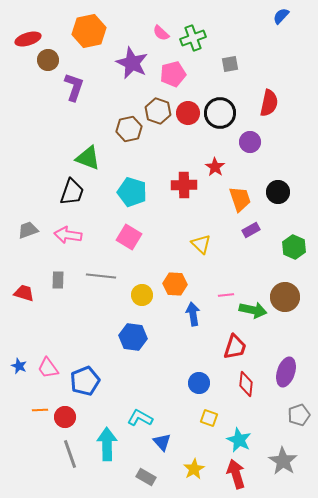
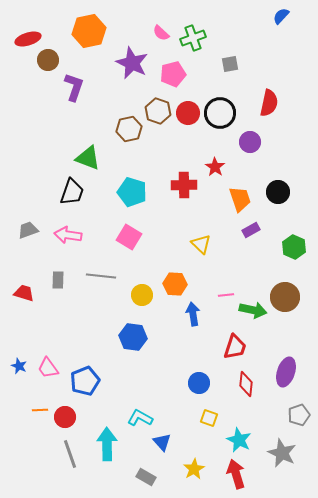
gray star at (283, 461): moved 1 px left, 8 px up; rotated 8 degrees counterclockwise
